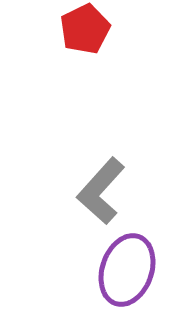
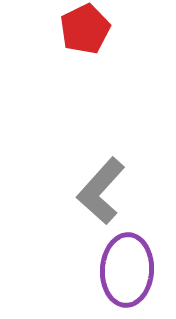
purple ellipse: rotated 16 degrees counterclockwise
